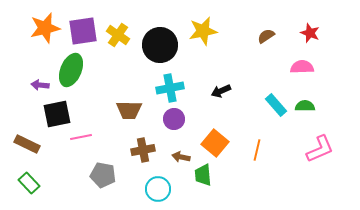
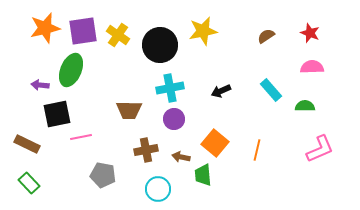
pink semicircle: moved 10 px right
cyan rectangle: moved 5 px left, 15 px up
brown cross: moved 3 px right
